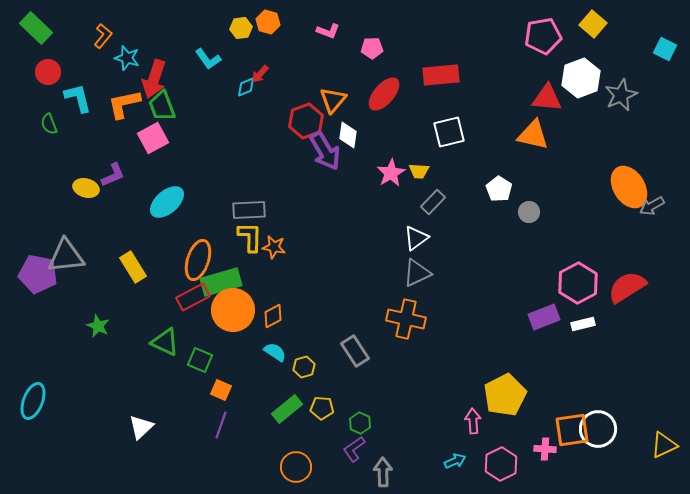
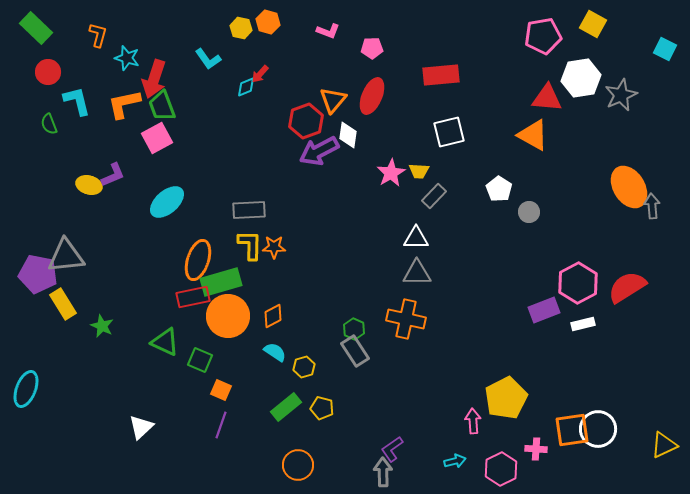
yellow square at (593, 24): rotated 12 degrees counterclockwise
yellow hexagon at (241, 28): rotated 20 degrees clockwise
orange L-shape at (103, 36): moved 5 px left, 1 px up; rotated 25 degrees counterclockwise
white hexagon at (581, 78): rotated 12 degrees clockwise
red ellipse at (384, 94): moved 12 px left, 2 px down; rotated 18 degrees counterclockwise
cyan L-shape at (78, 98): moved 1 px left, 3 px down
orange triangle at (533, 135): rotated 16 degrees clockwise
pink square at (153, 138): moved 4 px right
purple arrow at (325, 151): moved 6 px left; rotated 93 degrees clockwise
yellow ellipse at (86, 188): moved 3 px right, 3 px up
gray rectangle at (433, 202): moved 1 px right, 6 px up
gray arrow at (652, 206): rotated 115 degrees clockwise
yellow L-shape at (250, 237): moved 8 px down
white triangle at (416, 238): rotated 36 degrees clockwise
orange star at (274, 247): rotated 10 degrees counterclockwise
yellow rectangle at (133, 267): moved 70 px left, 37 px down
gray triangle at (417, 273): rotated 24 degrees clockwise
red rectangle at (193, 297): rotated 16 degrees clockwise
orange circle at (233, 310): moved 5 px left, 6 px down
purple rectangle at (544, 317): moved 7 px up
green star at (98, 326): moved 4 px right
yellow pentagon at (505, 395): moved 1 px right, 3 px down
cyan ellipse at (33, 401): moved 7 px left, 12 px up
yellow pentagon at (322, 408): rotated 10 degrees clockwise
green rectangle at (287, 409): moved 1 px left, 2 px up
green hexagon at (360, 423): moved 6 px left, 94 px up
purple L-shape at (354, 449): moved 38 px right
pink cross at (545, 449): moved 9 px left
cyan arrow at (455, 461): rotated 10 degrees clockwise
pink hexagon at (501, 464): moved 5 px down
orange circle at (296, 467): moved 2 px right, 2 px up
